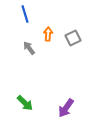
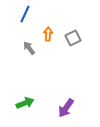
blue line: rotated 42 degrees clockwise
green arrow: rotated 66 degrees counterclockwise
